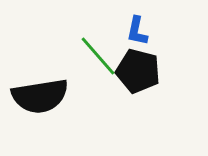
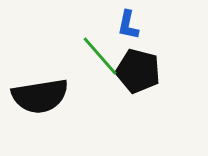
blue L-shape: moved 9 px left, 6 px up
green line: moved 2 px right
